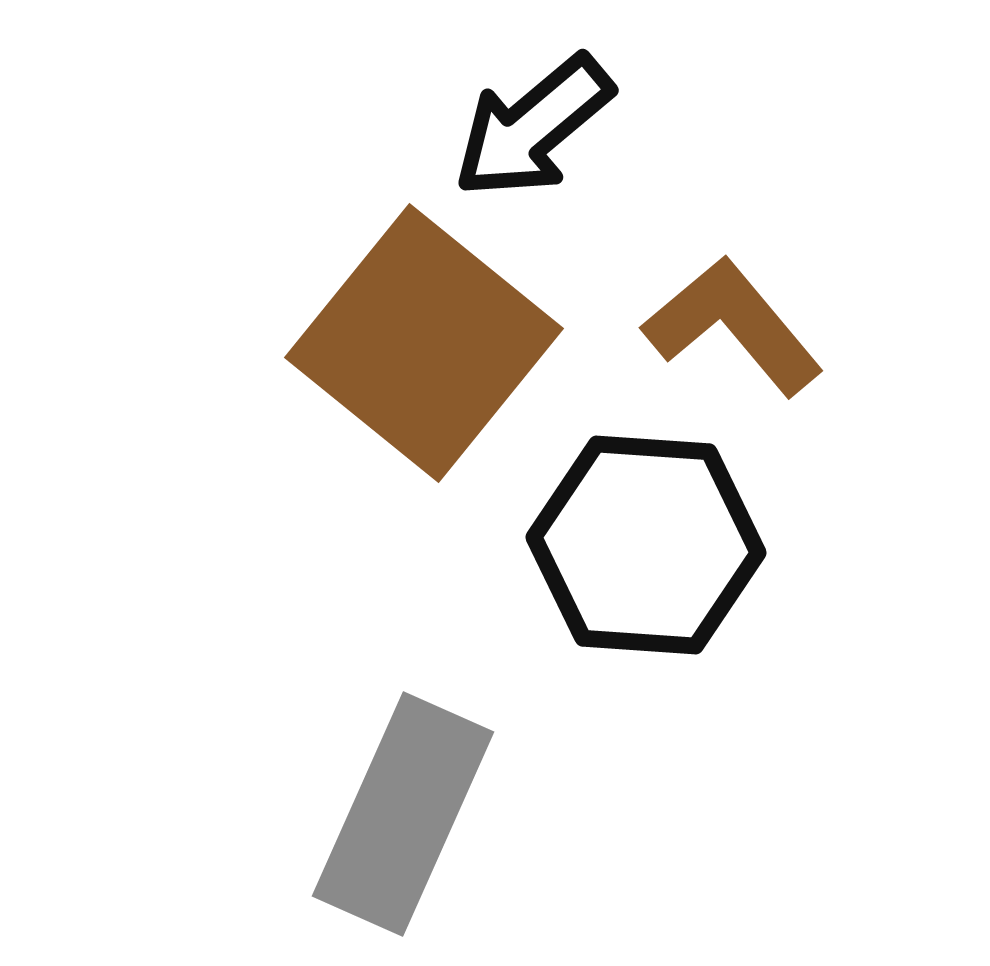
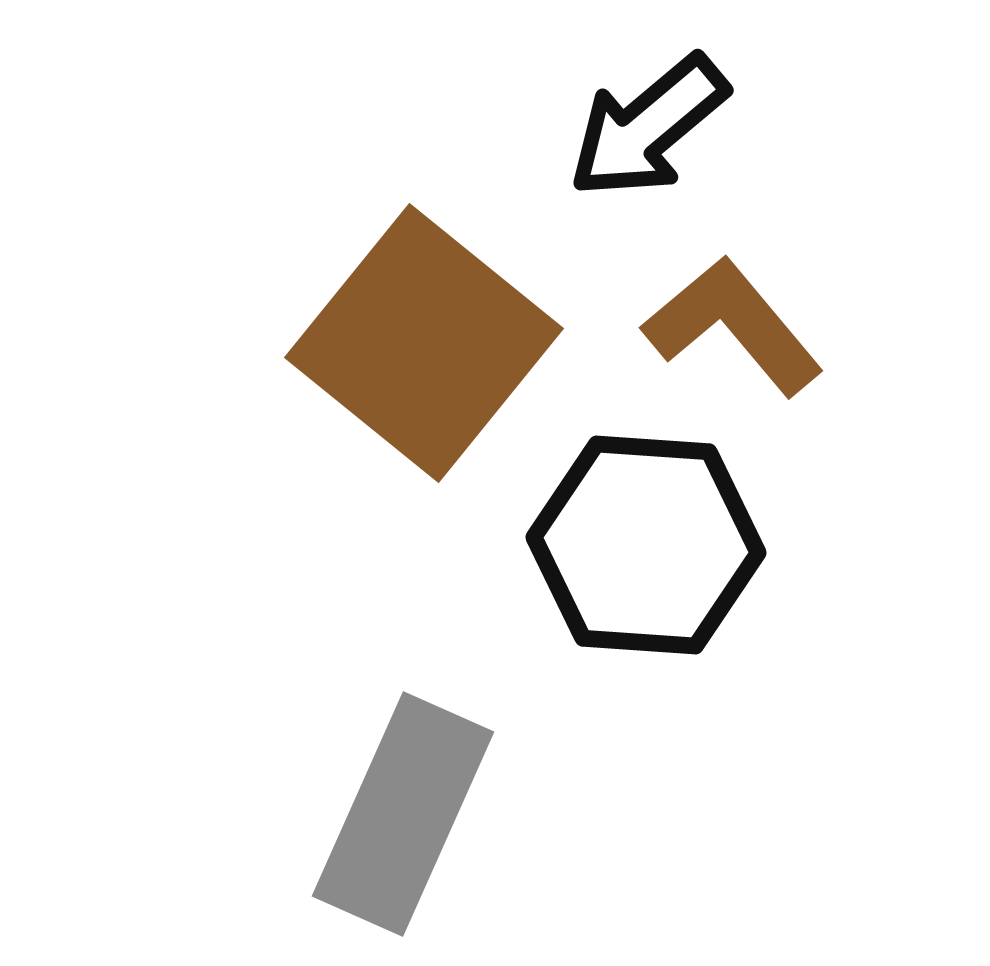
black arrow: moved 115 px right
